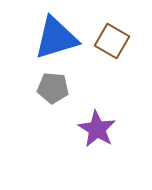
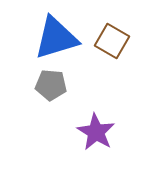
gray pentagon: moved 2 px left, 3 px up
purple star: moved 1 px left, 3 px down
